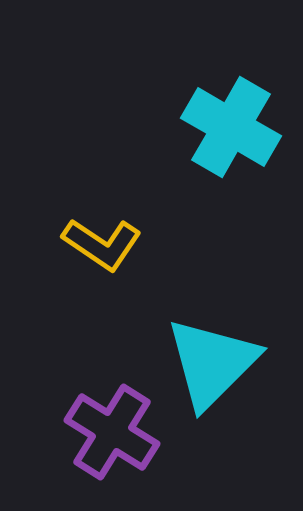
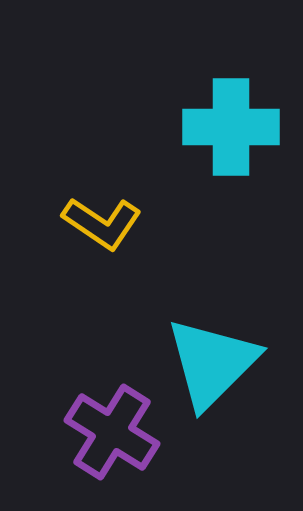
cyan cross: rotated 30 degrees counterclockwise
yellow L-shape: moved 21 px up
